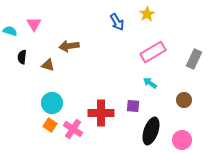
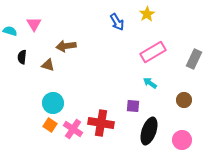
brown arrow: moved 3 px left
cyan circle: moved 1 px right
red cross: moved 10 px down; rotated 10 degrees clockwise
black ellipse: moved 2 px left
